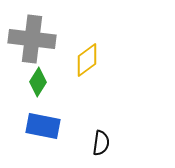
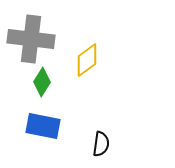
gray cross: moved 1 px left
green diamond: moved 4 px right
black semicircle: moved 1 px down
